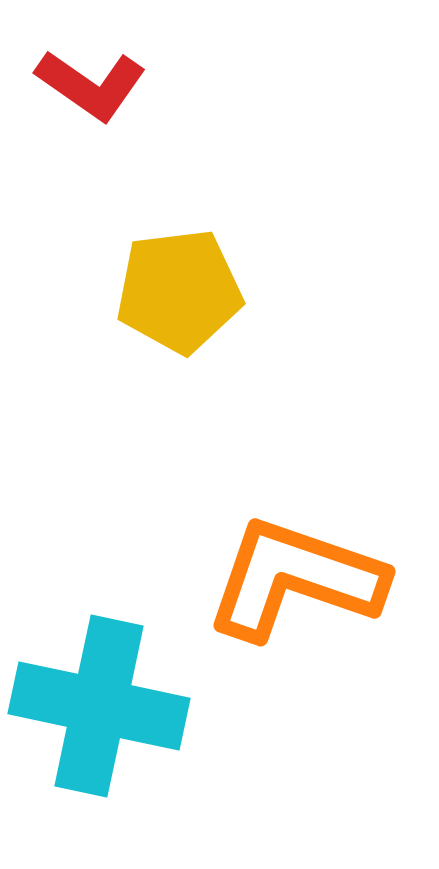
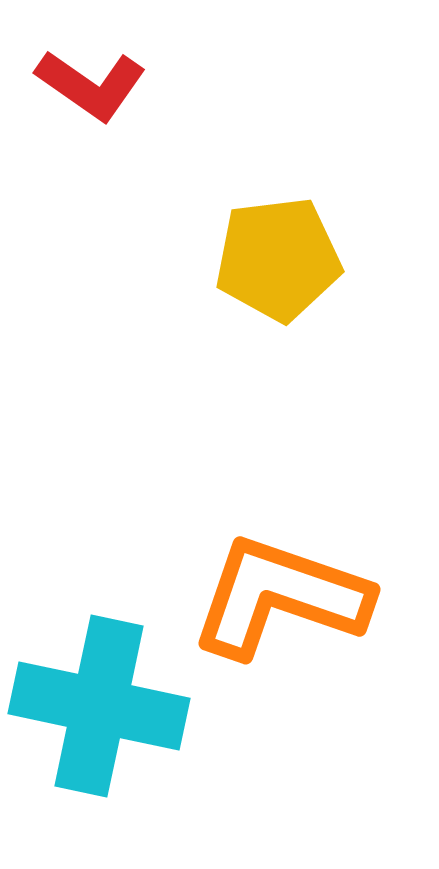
yellow pentagon: moved 99 px right, 32 px up
orange L-shape: moved 15 px left, 18 px down
